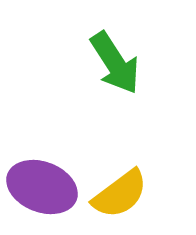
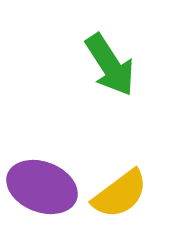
green arrow: moved 5 px left, 2 px down
